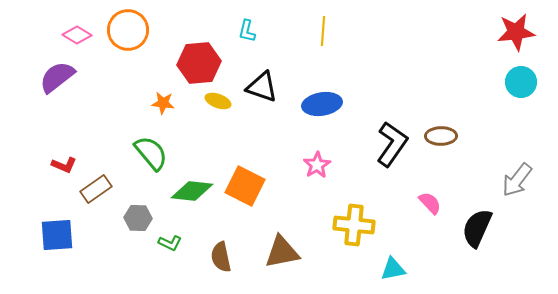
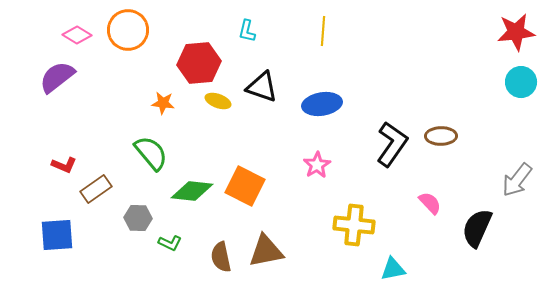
brown triangle: moved 16 px left, 1 px up
